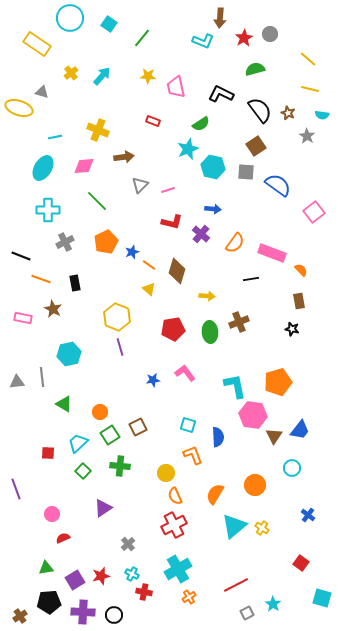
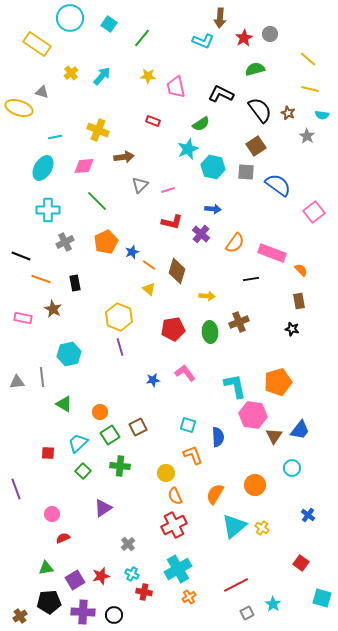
yellow hexagon at (117, 317): moved 2 px right
